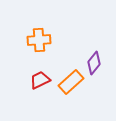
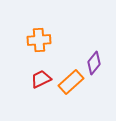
red trapezoid: moved 1 px right, 1 px up
